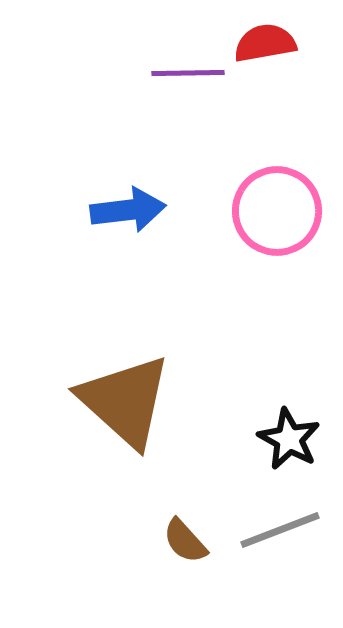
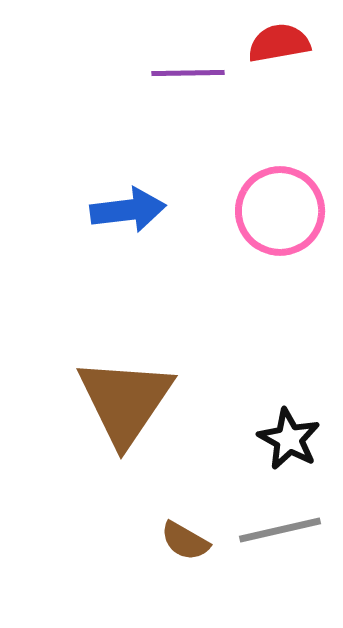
red semicircle: moved 14 px right
pink circle: moved 3 px right
brown triangle: rotated 22 degrees clockwise
gray line: rotated 8 degrees clockwise
brown semicircle: rotated 18 degrees counterclockwise
